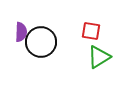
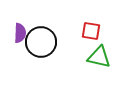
purple semicircle: moved 1 px left, 1 px down
green triangle: rotated 45 degrees clockwise
